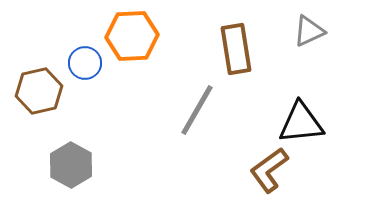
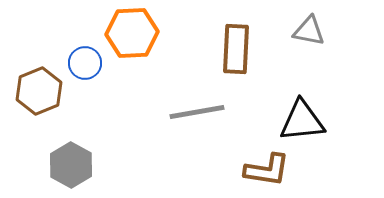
gray triangle: rotated 36 degrees clockwise
orange hexagon: moved 3 px up
brown rectangle: rotated 12 degrees clockwise
brown hexagon: rotated 9 degrees counterclockwise
gray line: moved 2 px down; rotated 50 degrees clockwise
black triangle: moved 1 px right, 2 px up
brown L-shape: moved 2 px left; rotated 135 degrees counterclockwise
